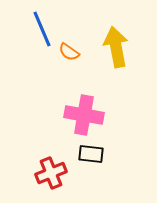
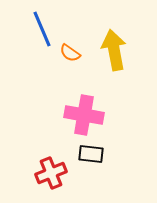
yellow arrow: moved 2 px left, 3 px down
orange semicircle: moved 1 px right, 1 px down
